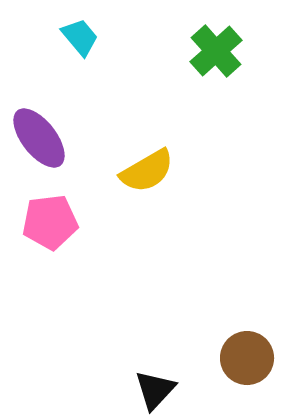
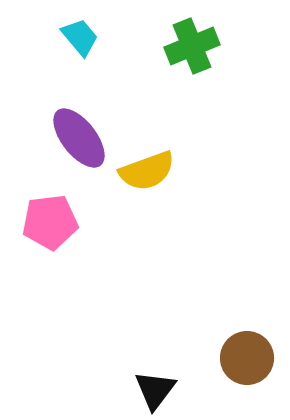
green cross: moved 24 px left, 5 px up; rotated 20 degrees clockwise
purple ellipse: moved 40 px right
yellow semicircle: rotated 10 degrees clockwise
black triangle: rotated 6 degrees counterclockwise
